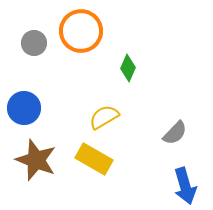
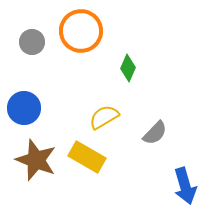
gray circle: moved 2 px left, 1 px up
gray semicircle: moved 20 px left
yellow rectangle: moved 7 px left, 2 px up
